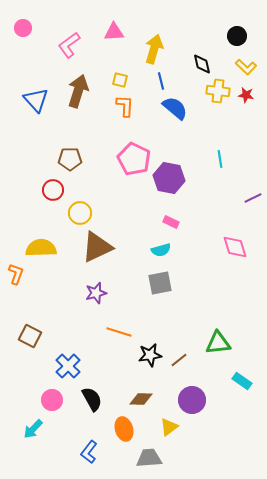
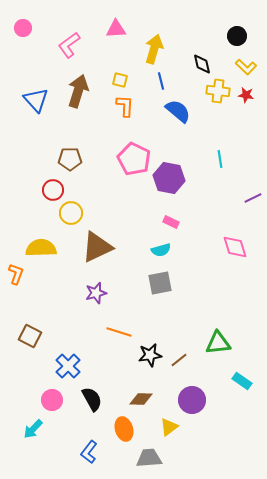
pink triangle at (114, 32): moved 2 px right, 3 px up
blue semicircle at (175, 108): moved 3 px right, 3 px down
yellow circle at (80, 213): moved 9 px left
